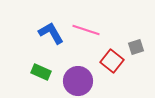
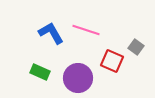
gray square: rotated 35 degrees counterclockwise
red square: rotated 15 degrees counterclockwise
green rectangle: moved 1 px left
purple circle: moved 3 px up
